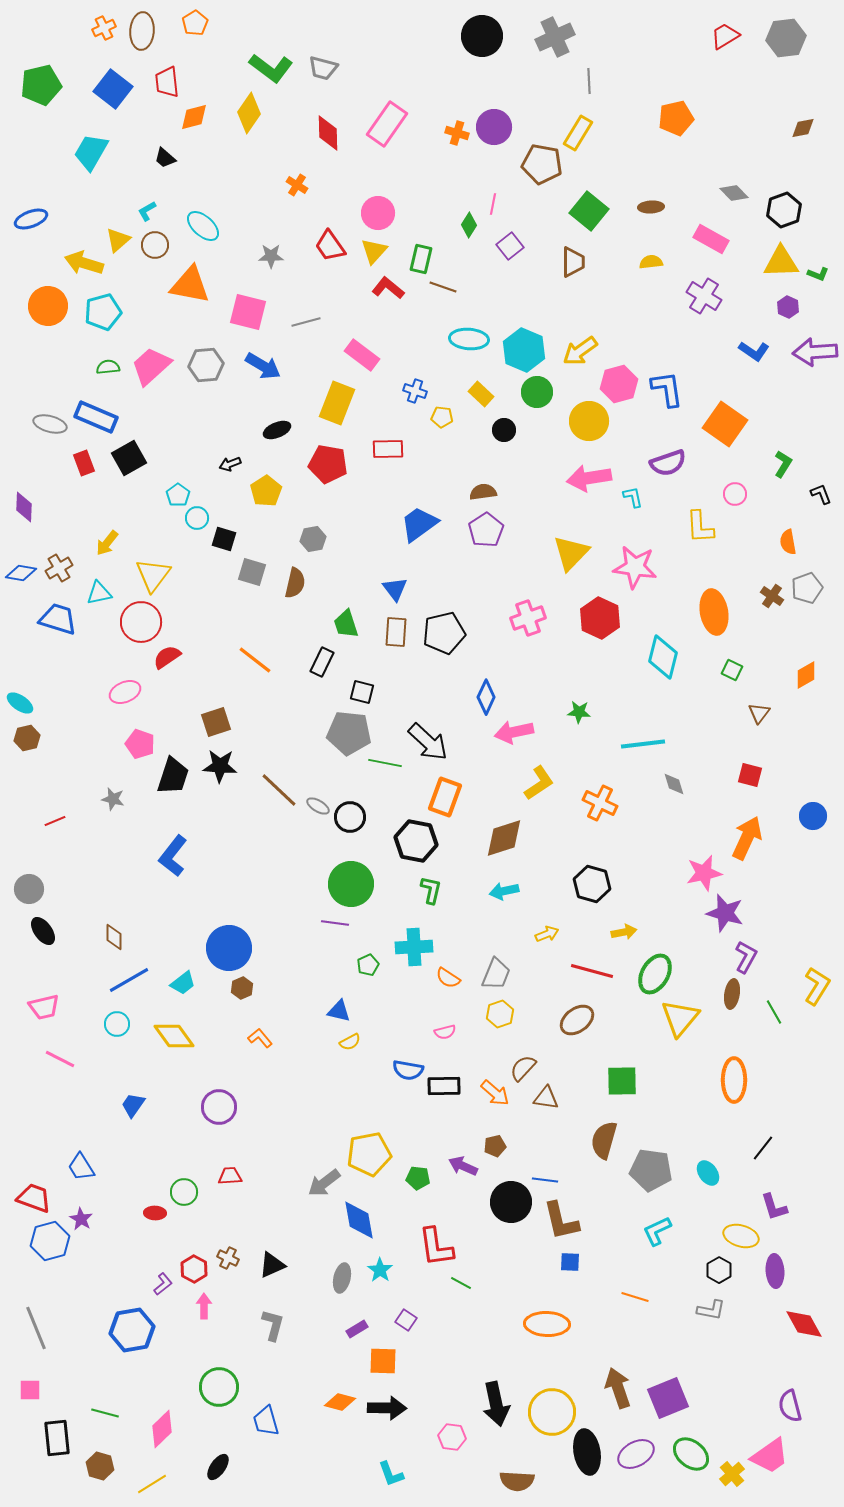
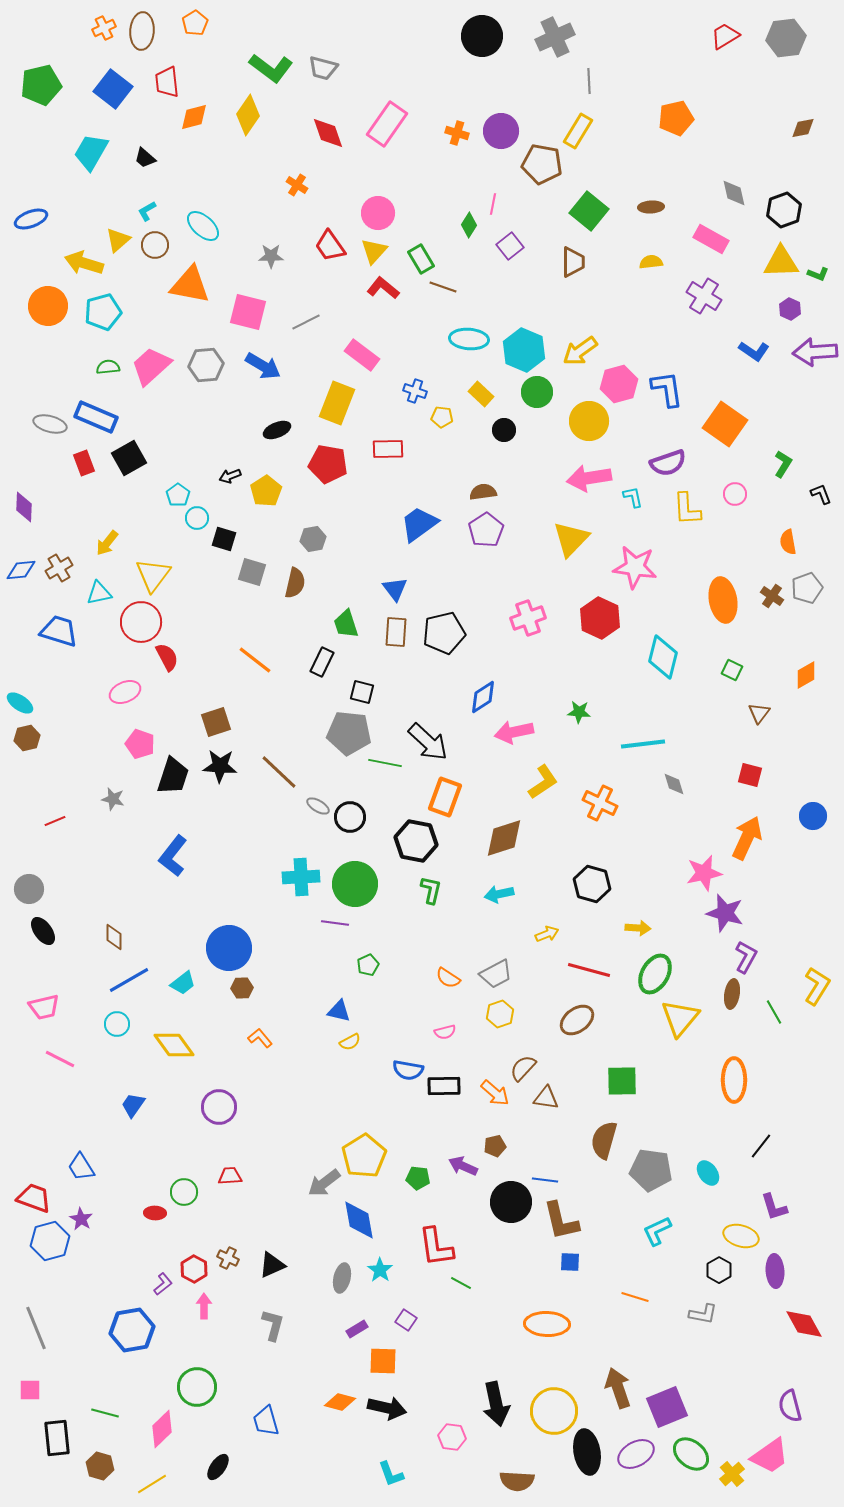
yellow diamond at (249, 113): moved 1 px left, 2 px down
purple circle at (494, 127): moved 7 px right, 4 px down
red diamond at (328, 133): rotated 18 degrees counterclockwise
yellow rectangle at (578, 133): moved 2 px up
black trapezoid at (165, 158): moved 20 px left
gray diamond at (734, 193): rotated 32 degrees clockwise
green rectangle at (421, 259): rotated 44 degrees counterclockwise
red L-shape at (388, 288): moved 5 px left
purple hexagon at (788, 307): moved 2 px right, 2 px down
gray line at (306, 322): rotated 12 degrees counterclockwise
black arrow at (230, 464): moved 12 px down
yellow L-shape at (700, 527): moved 13 px left, 18 px up
yellow triangle at (571, 553): moved 14 px up
blue diamond at (21, 573): moved 3 px up; rotated 16 degrees counterclockwise
orange ellipse at (714, 612): moved 9 px right, 12 px up
blue trapezoid at (58, 619): moved 1 px right, 12 px down
red semicircle at (167, 657): rotated 96 degrees clockwise
blue diamond at (486, 697): moved 3 px left; rotated 32 degrees clockwise
yellow L-shape at (539, 783): moved 4 px right, 1 px up
brown line at (279, 790): moved 18 px up
green circle at (351, 884): moved 4 px right
cyan arrow at (504, 891): moved 5 px left, 3 px down
yellow arrow at (624, 932): moved 14 px right, 4 px up; rotated 15 degrees clockwise
cyan cross at (414, 947): moved 113 px left, 70 px up
red line at (592, 971): moved 3 px left, 1 px up
gray trapezoid at (496, 974): rotated 40 degrees clockwise
brown hexagon at (242, 988): rotated 20 degrees clockwise
yellow diamond at (174, 1036): moved 9 px down
black line at (763, 1148): moved 2 px left, 2 px up
yellow pentagon at (369, 1154): moved 5 px left, 2 px down; rotated 21 degrees counterclockwise
gray L-shape at (711, 1310): moved 8 px left, 4 px down
green circle at (219, 1387): moved 22 px left
purple square at (668, 1398): moved 1 px left, 9 px down
black arrow at (387, 1408): rotated 12 degrees clockwise
yellow circle at (552, 1412): moved 2 px right, 1 px up
